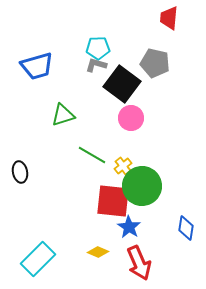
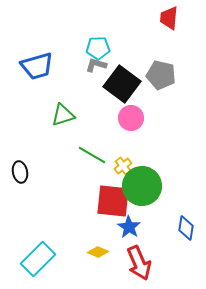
gray pentagon: moved 6 px right, 12 px down
